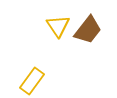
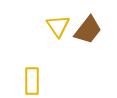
yellow rectangle: rotated 36 degrees counterclockwise
